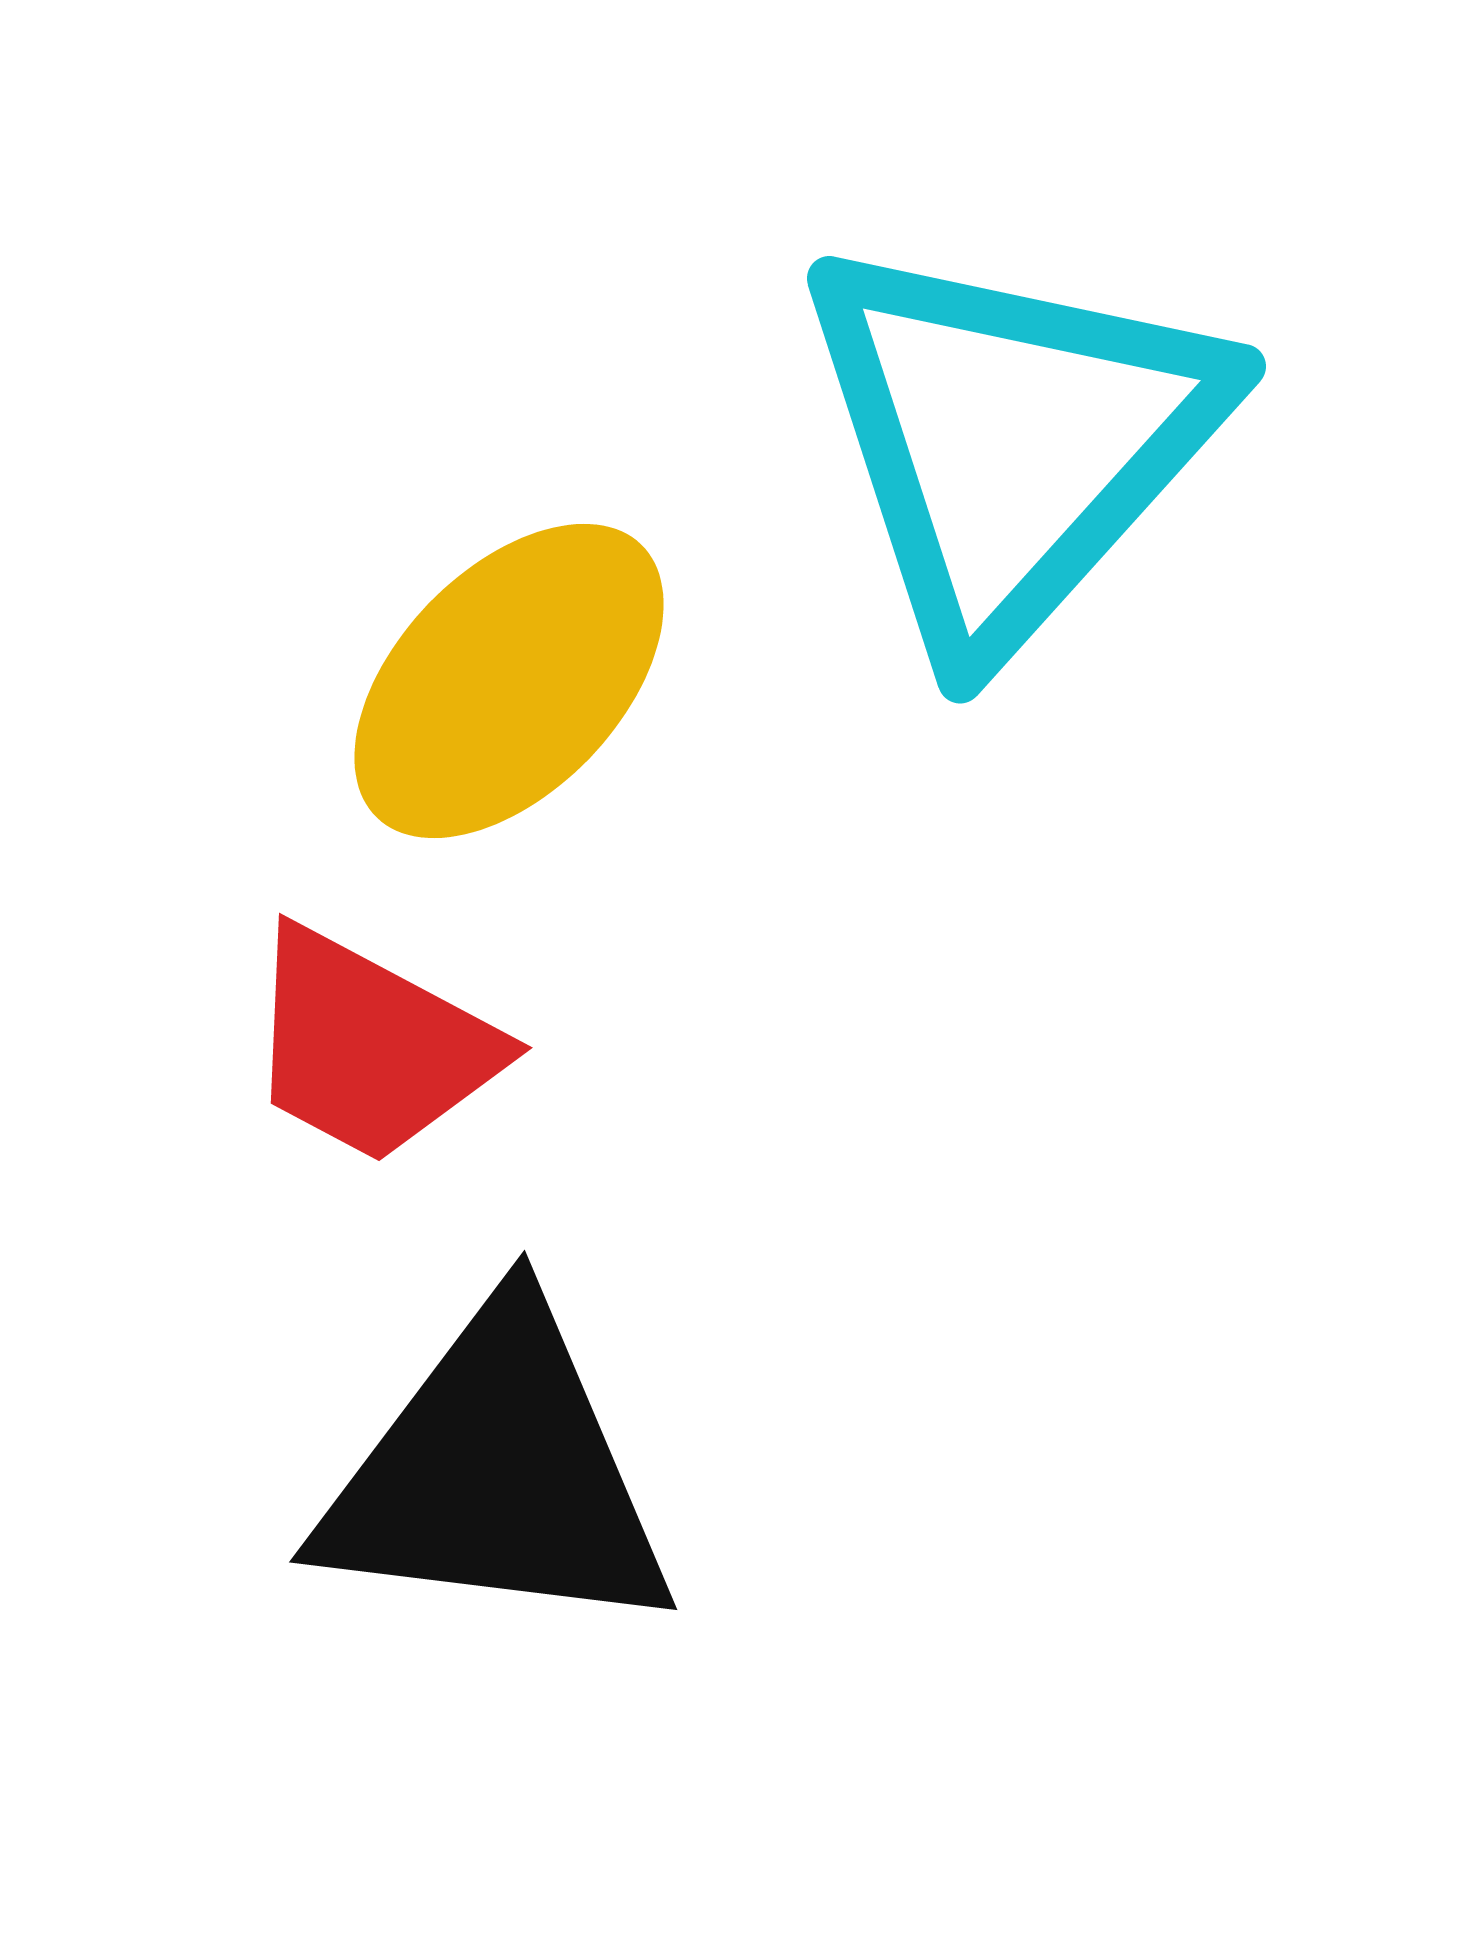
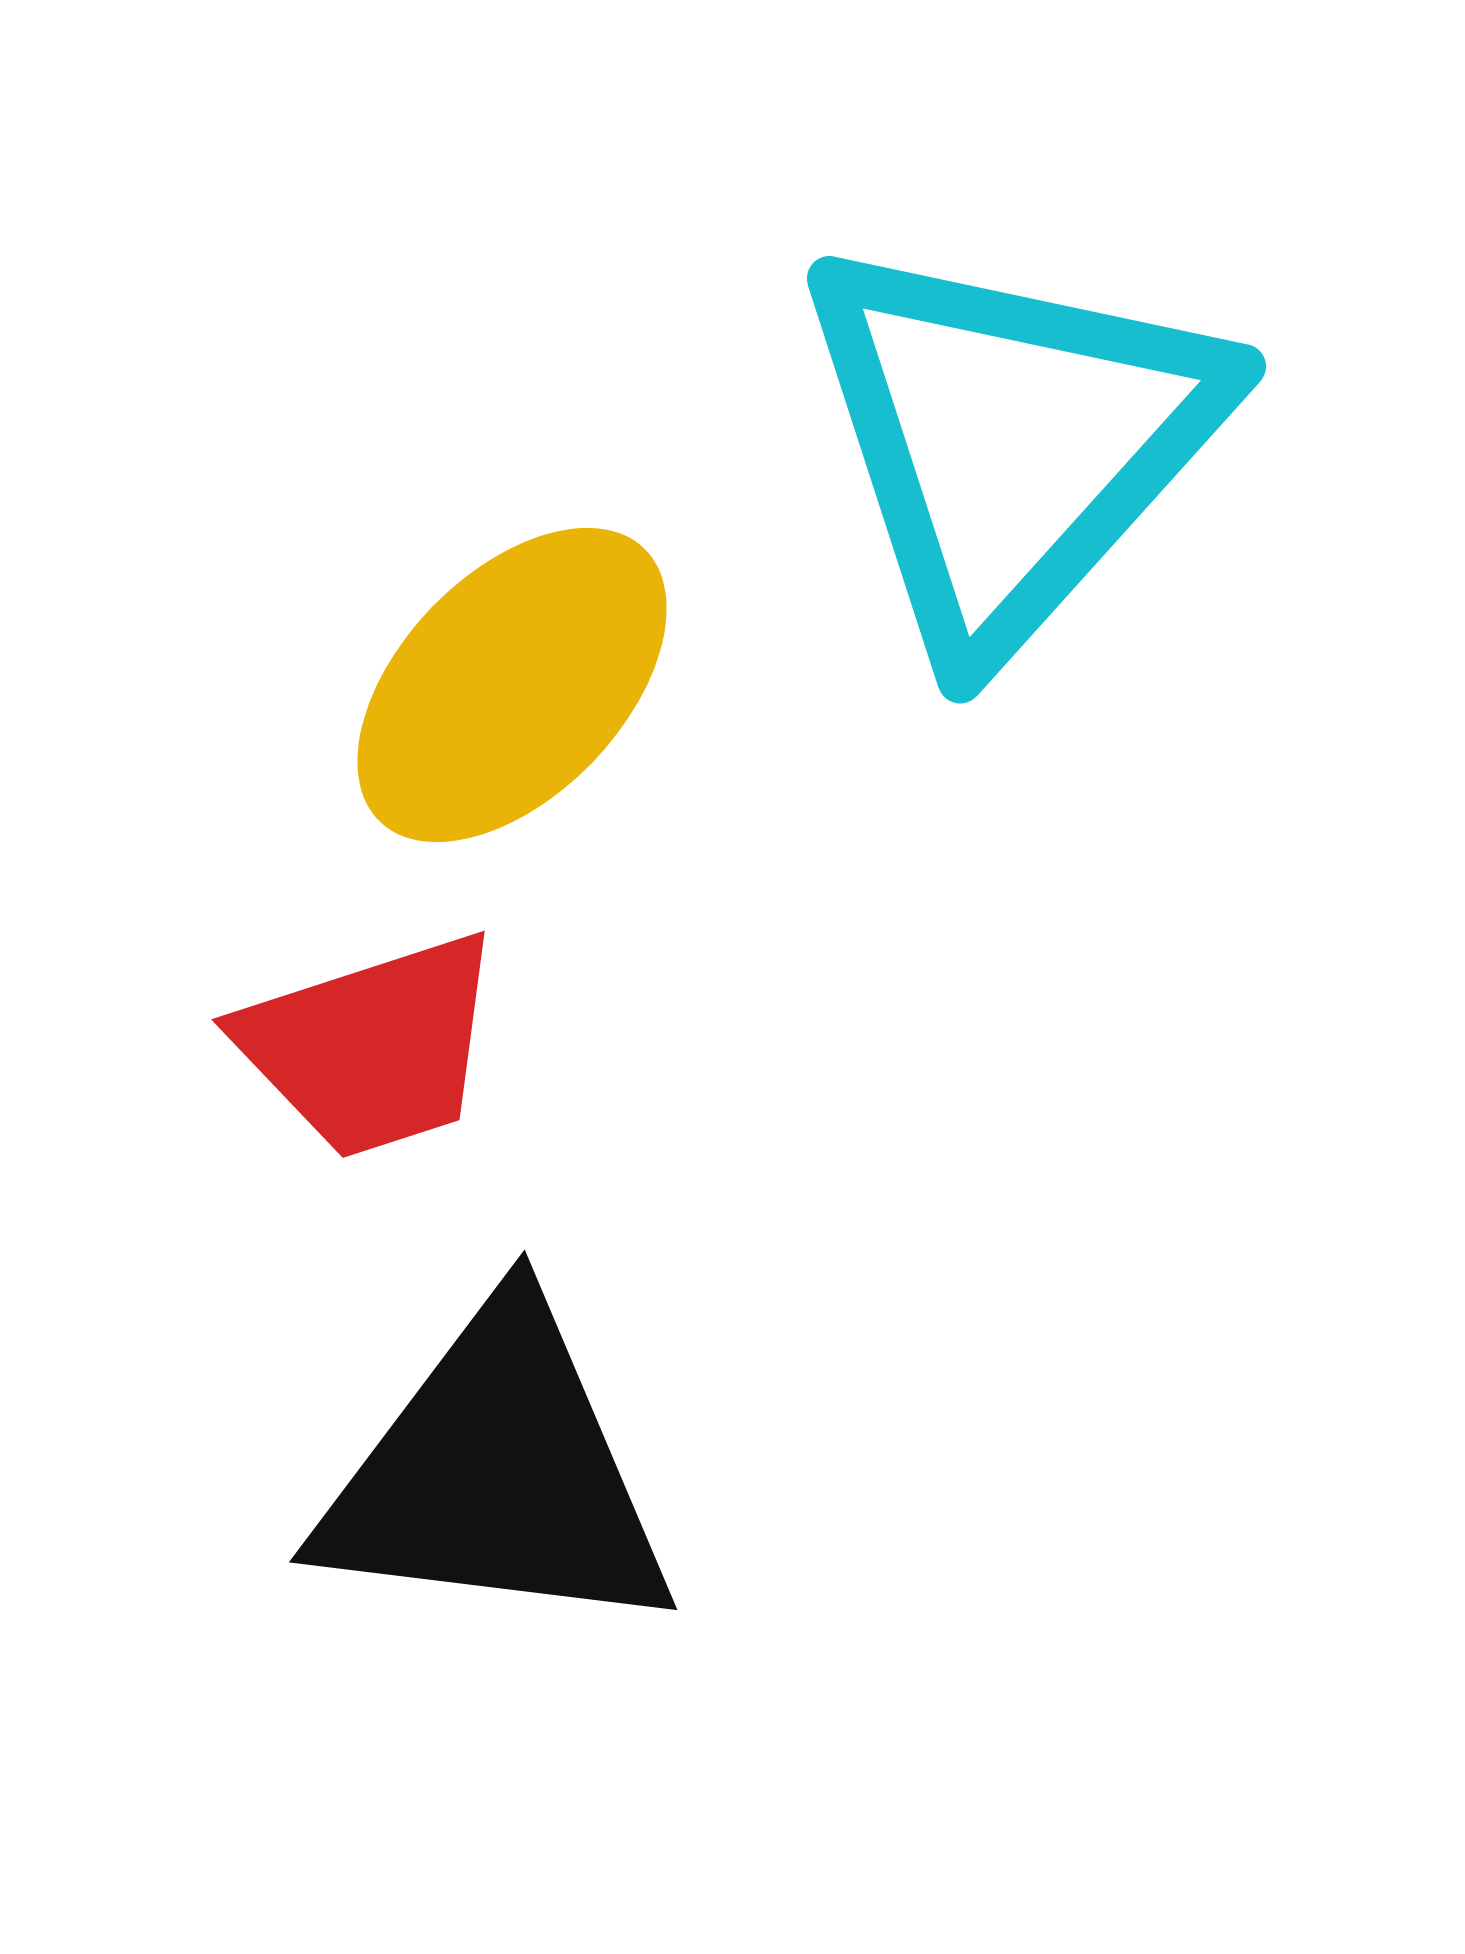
yellow ellipse: moved 3 px right, 4 px down
red trapezoid: rotated 46 degrees counterclockwise
